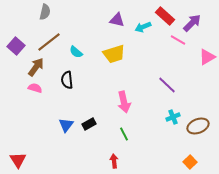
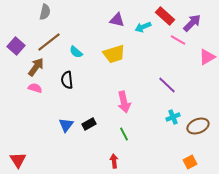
orange square: rotated 16 degrees clockwise
